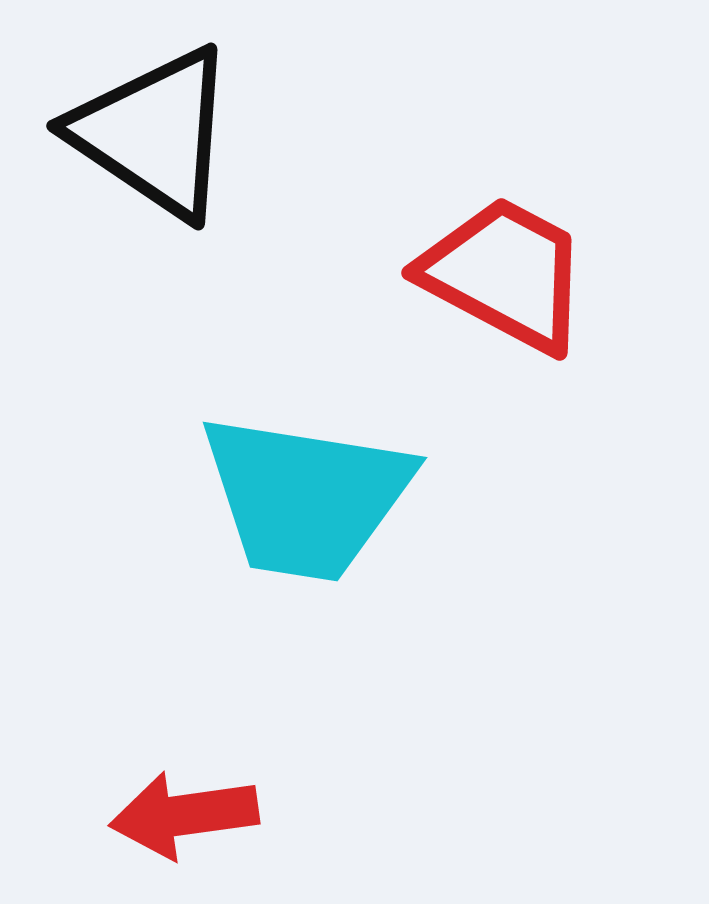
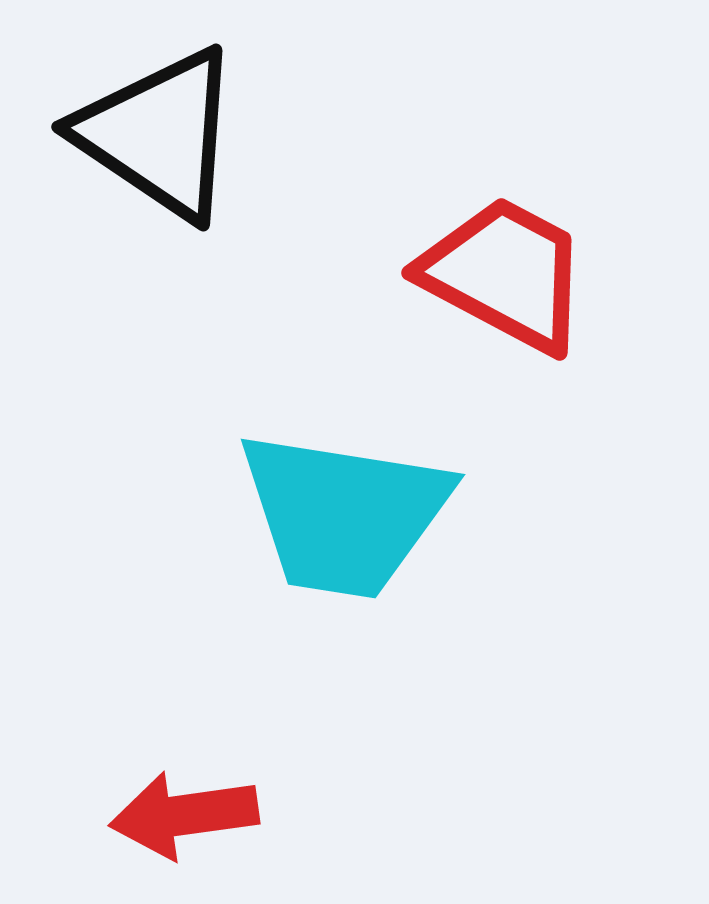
black triangle: moved 5 px right, 1 px down
cyan trapezoid: moved 38 px right, 17 px down
